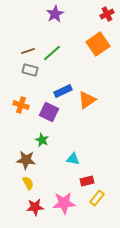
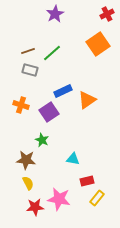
purple square: rotated 30 degrees clockwise
pink star: moved 5 px left, 4 px up; rotated 15 degrees clockwise
